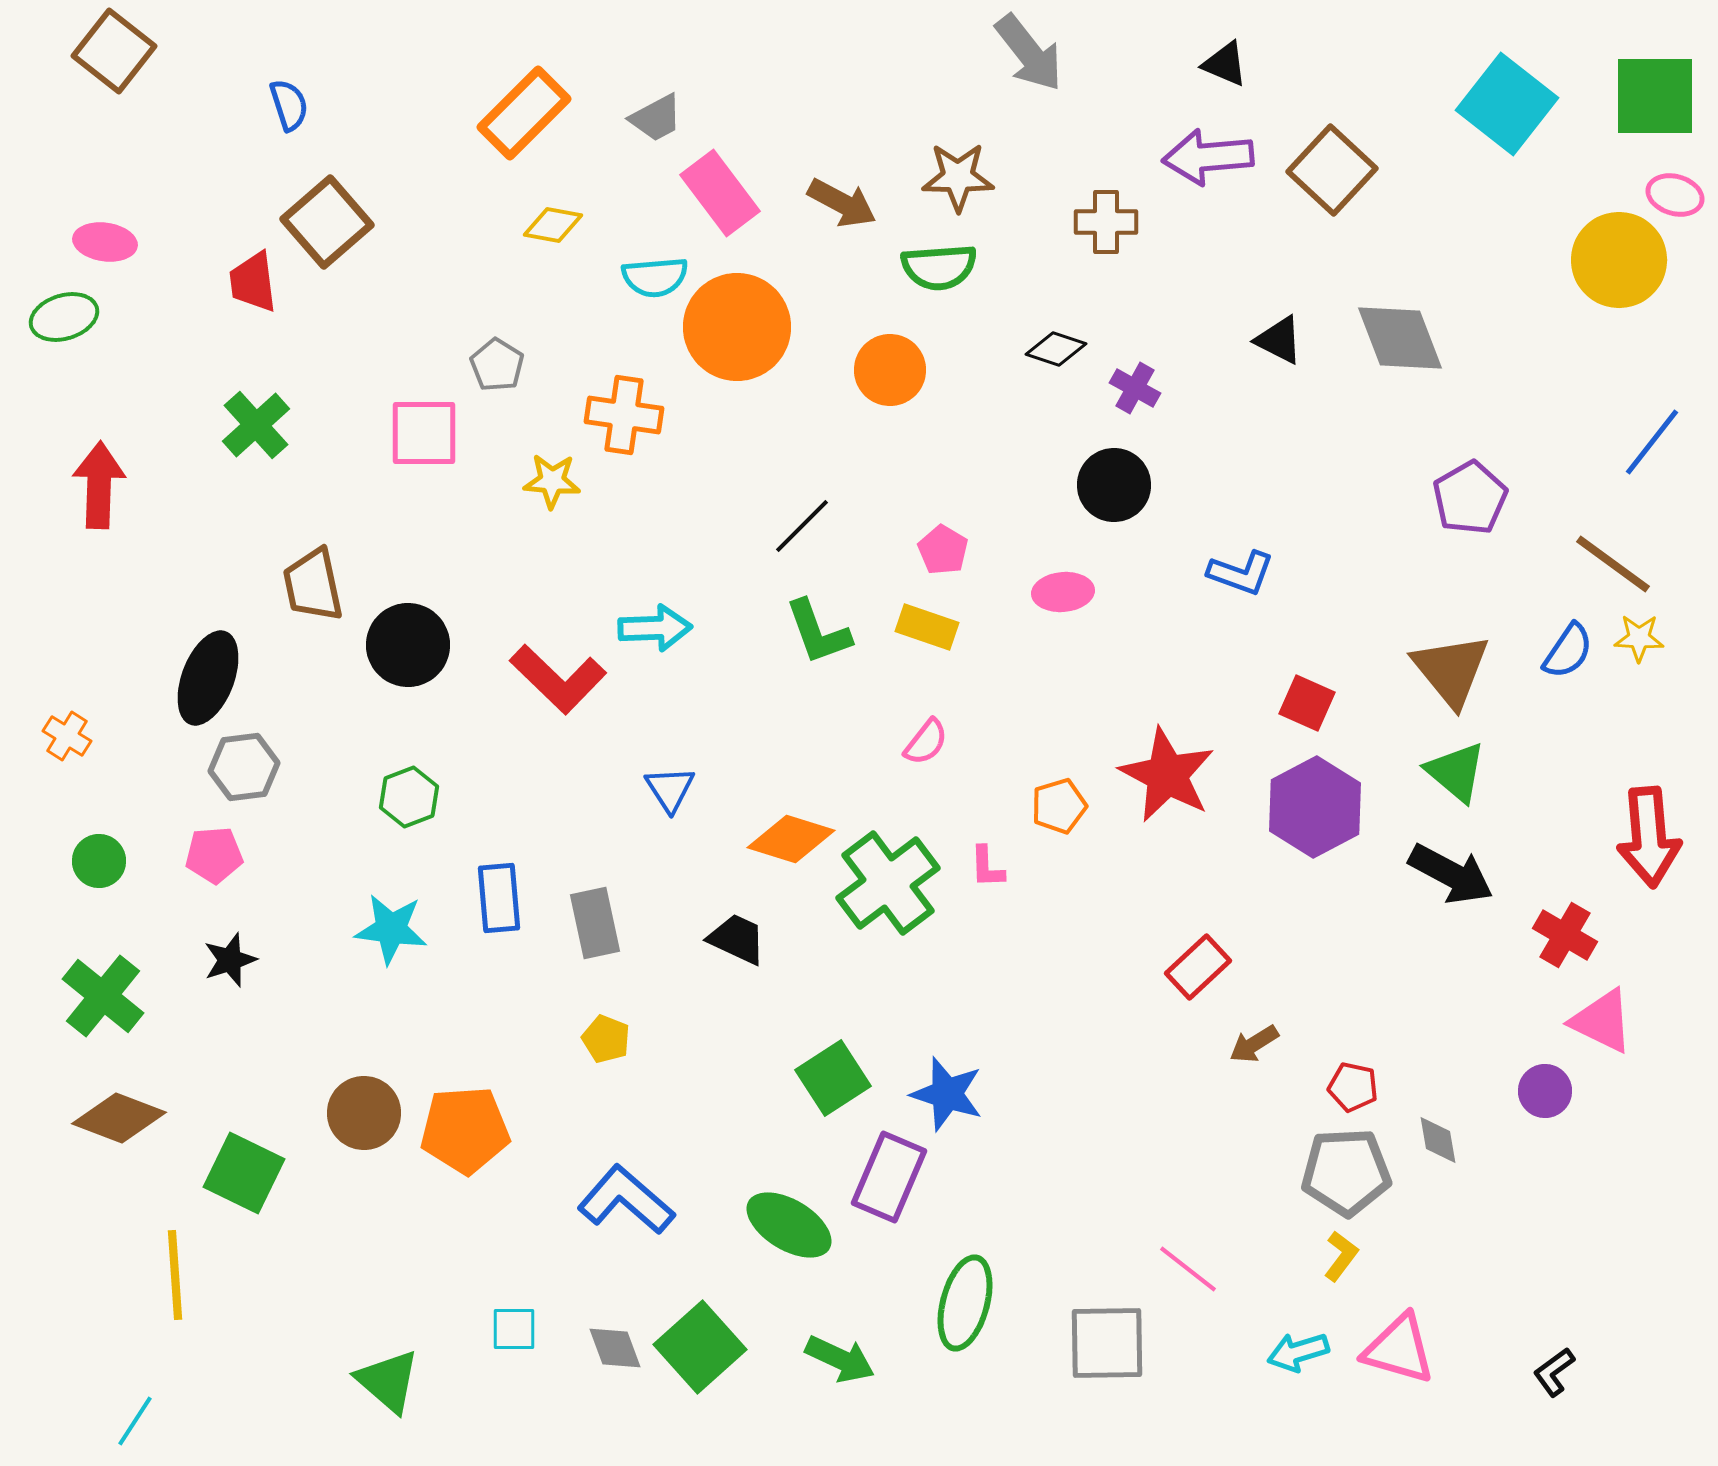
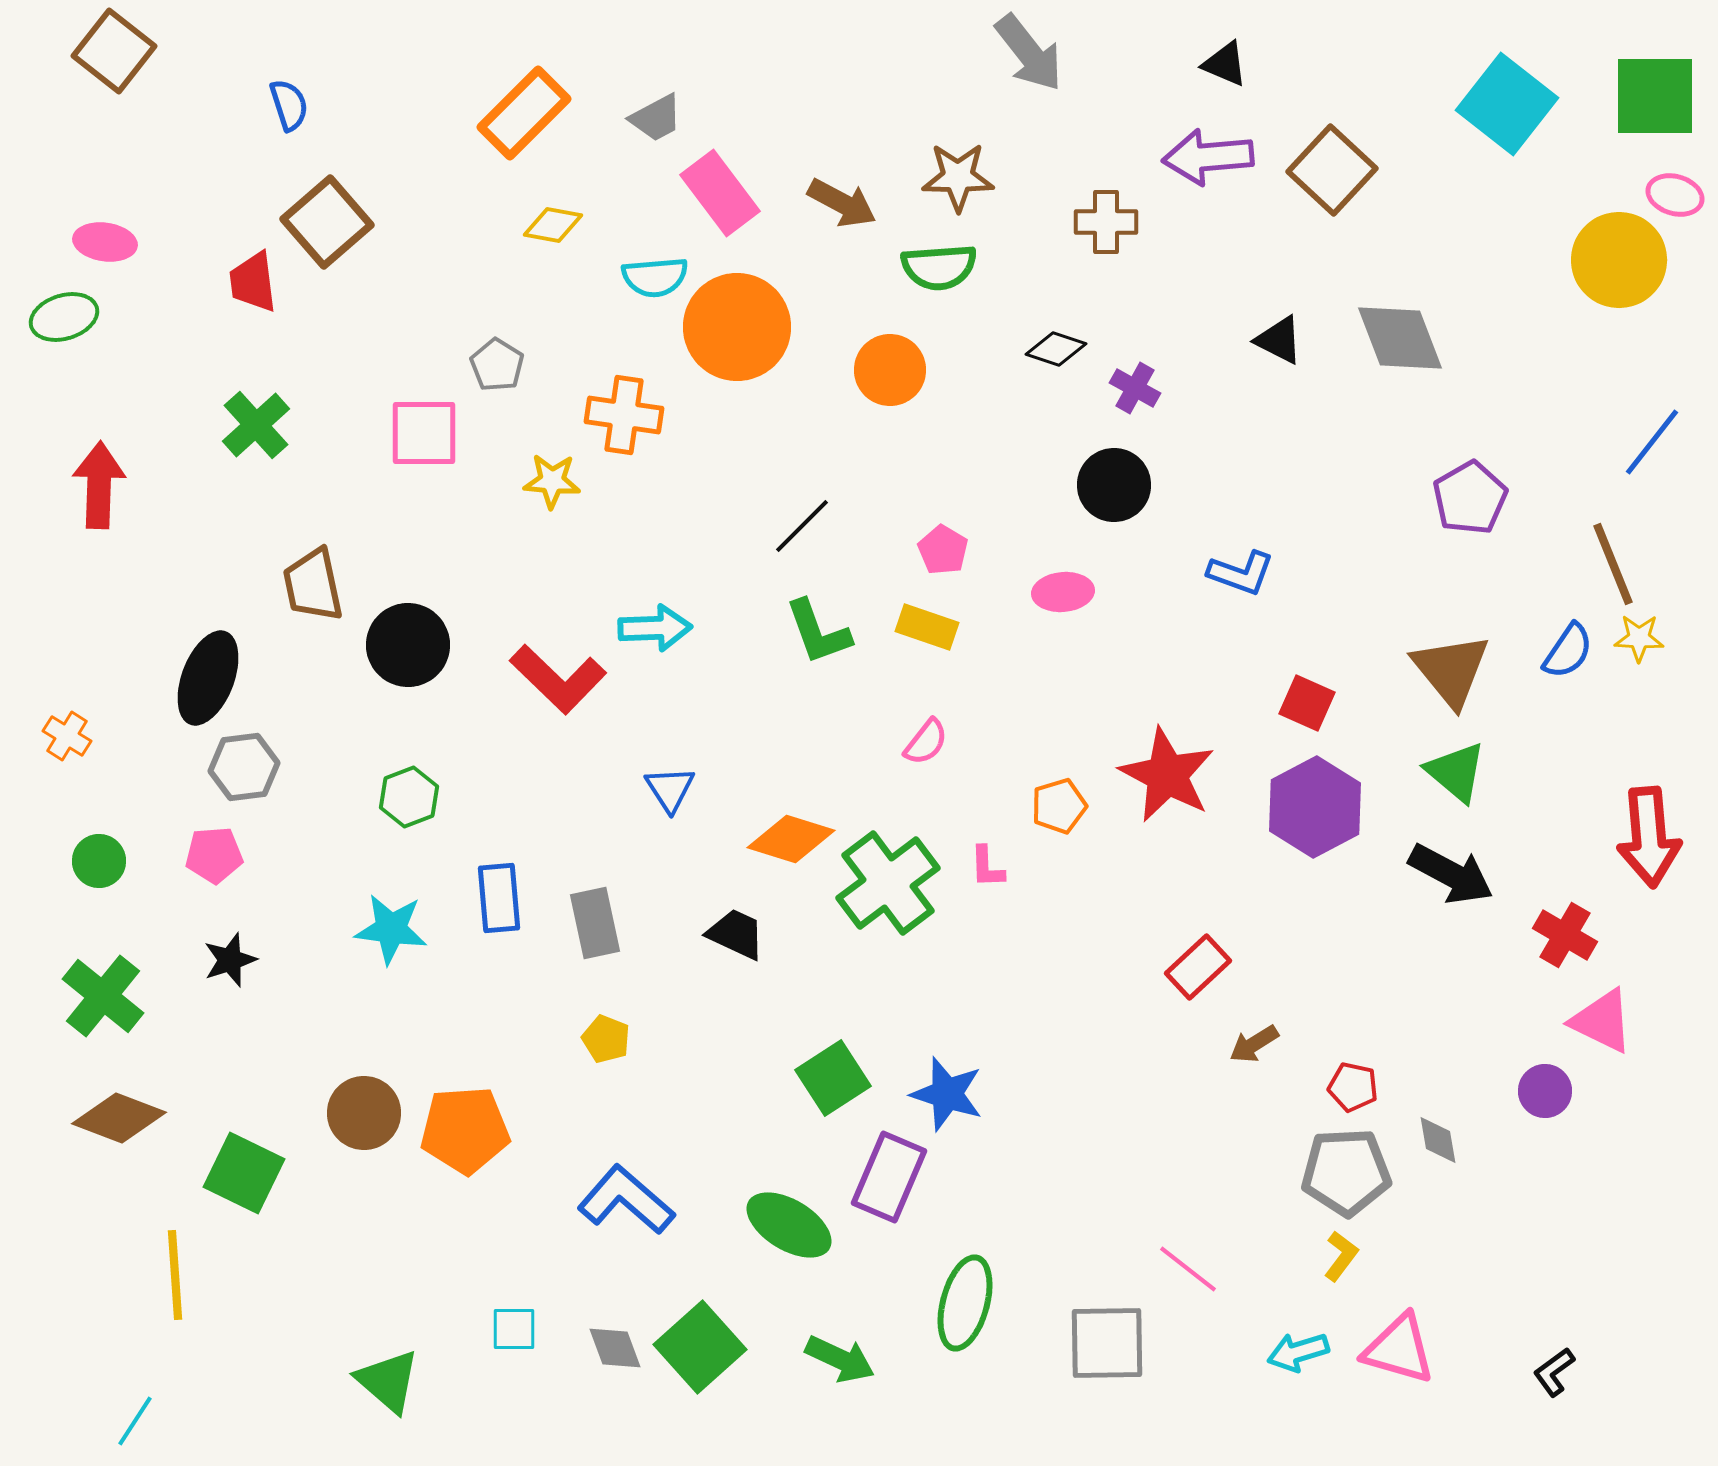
brown line at (1613, 564): rotated 32 degrees clockwise
black trapezoid at (737, 939): moved 1 px left, 5 px up
